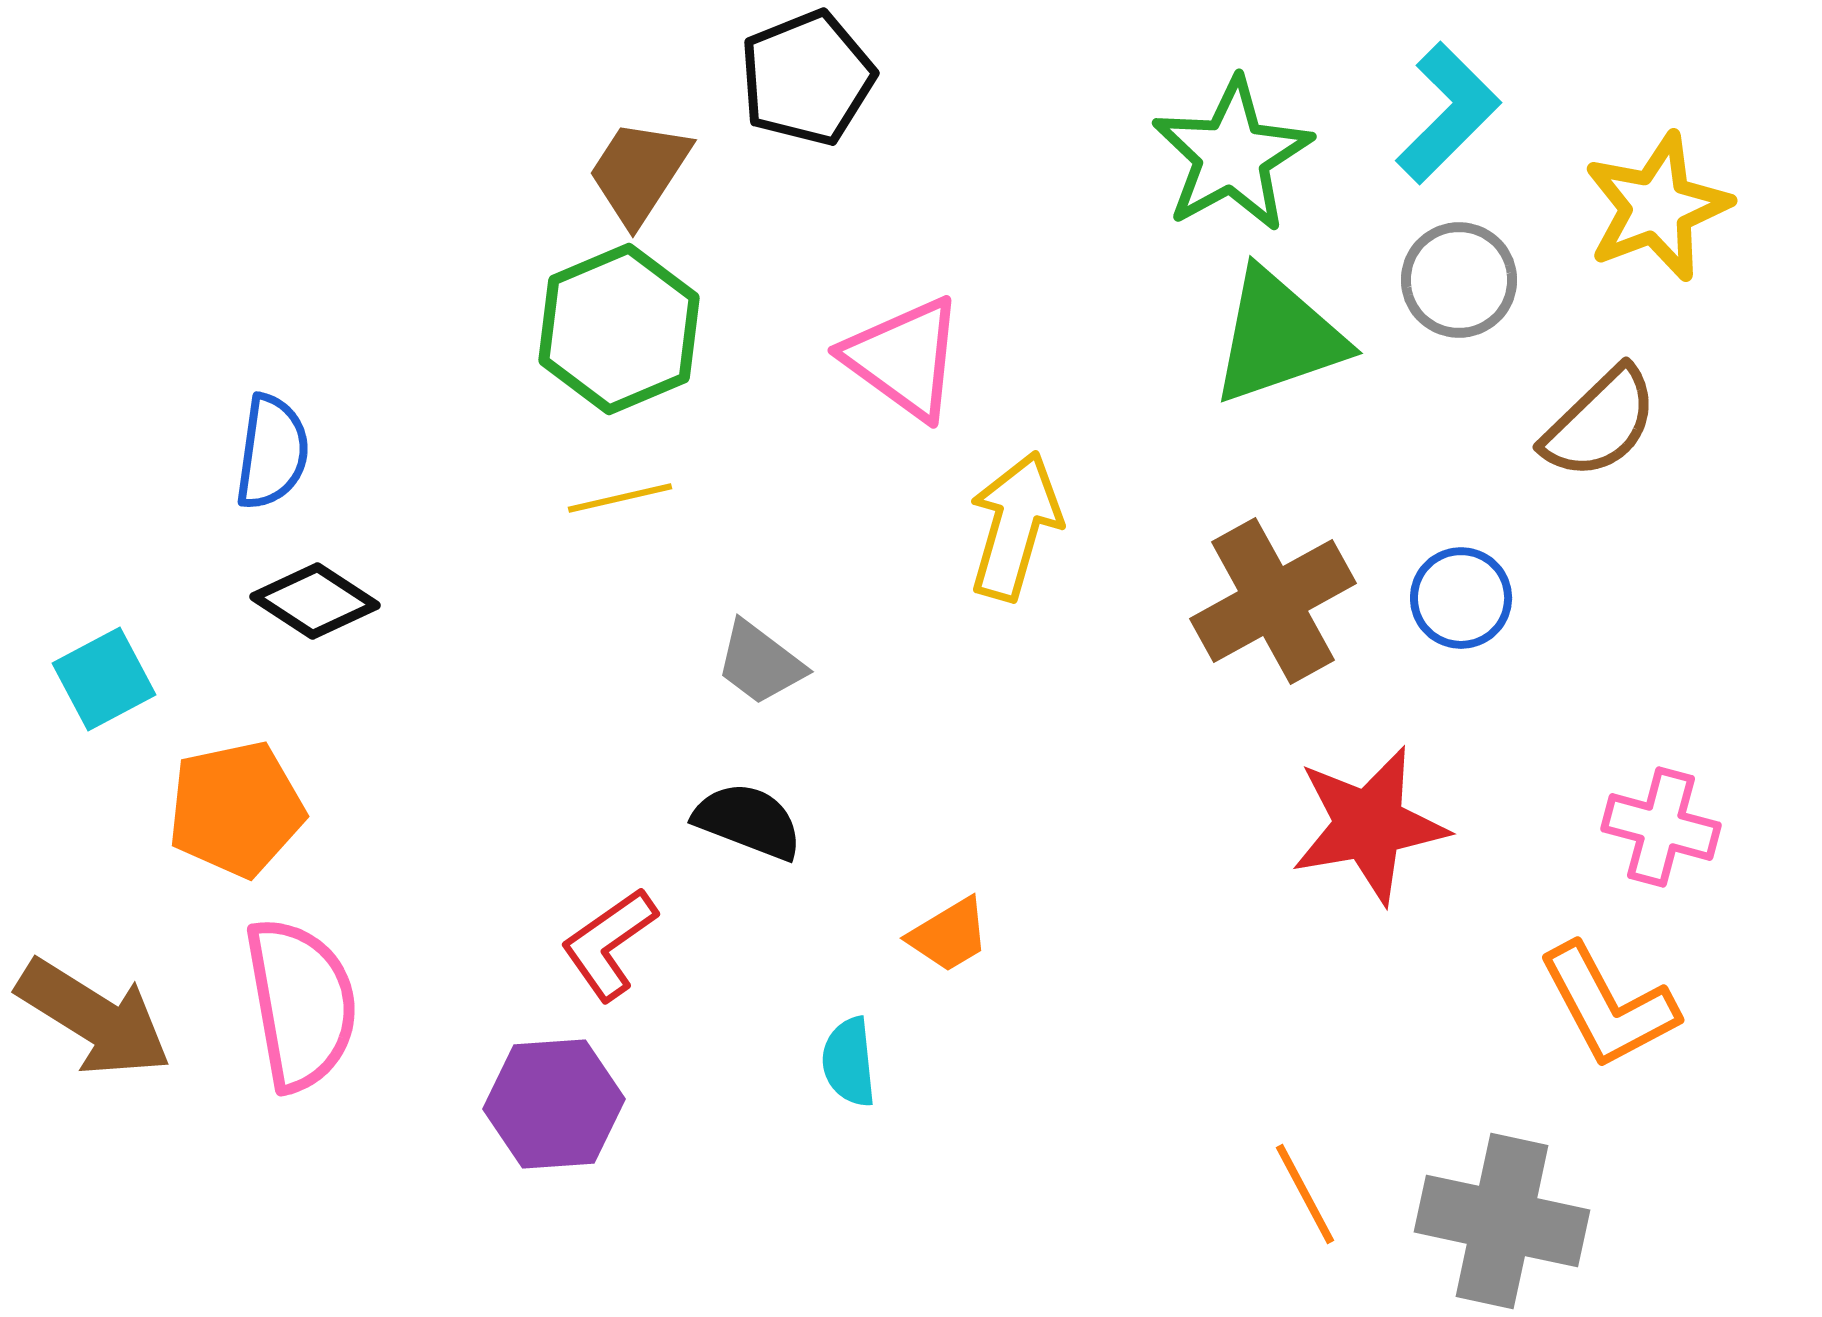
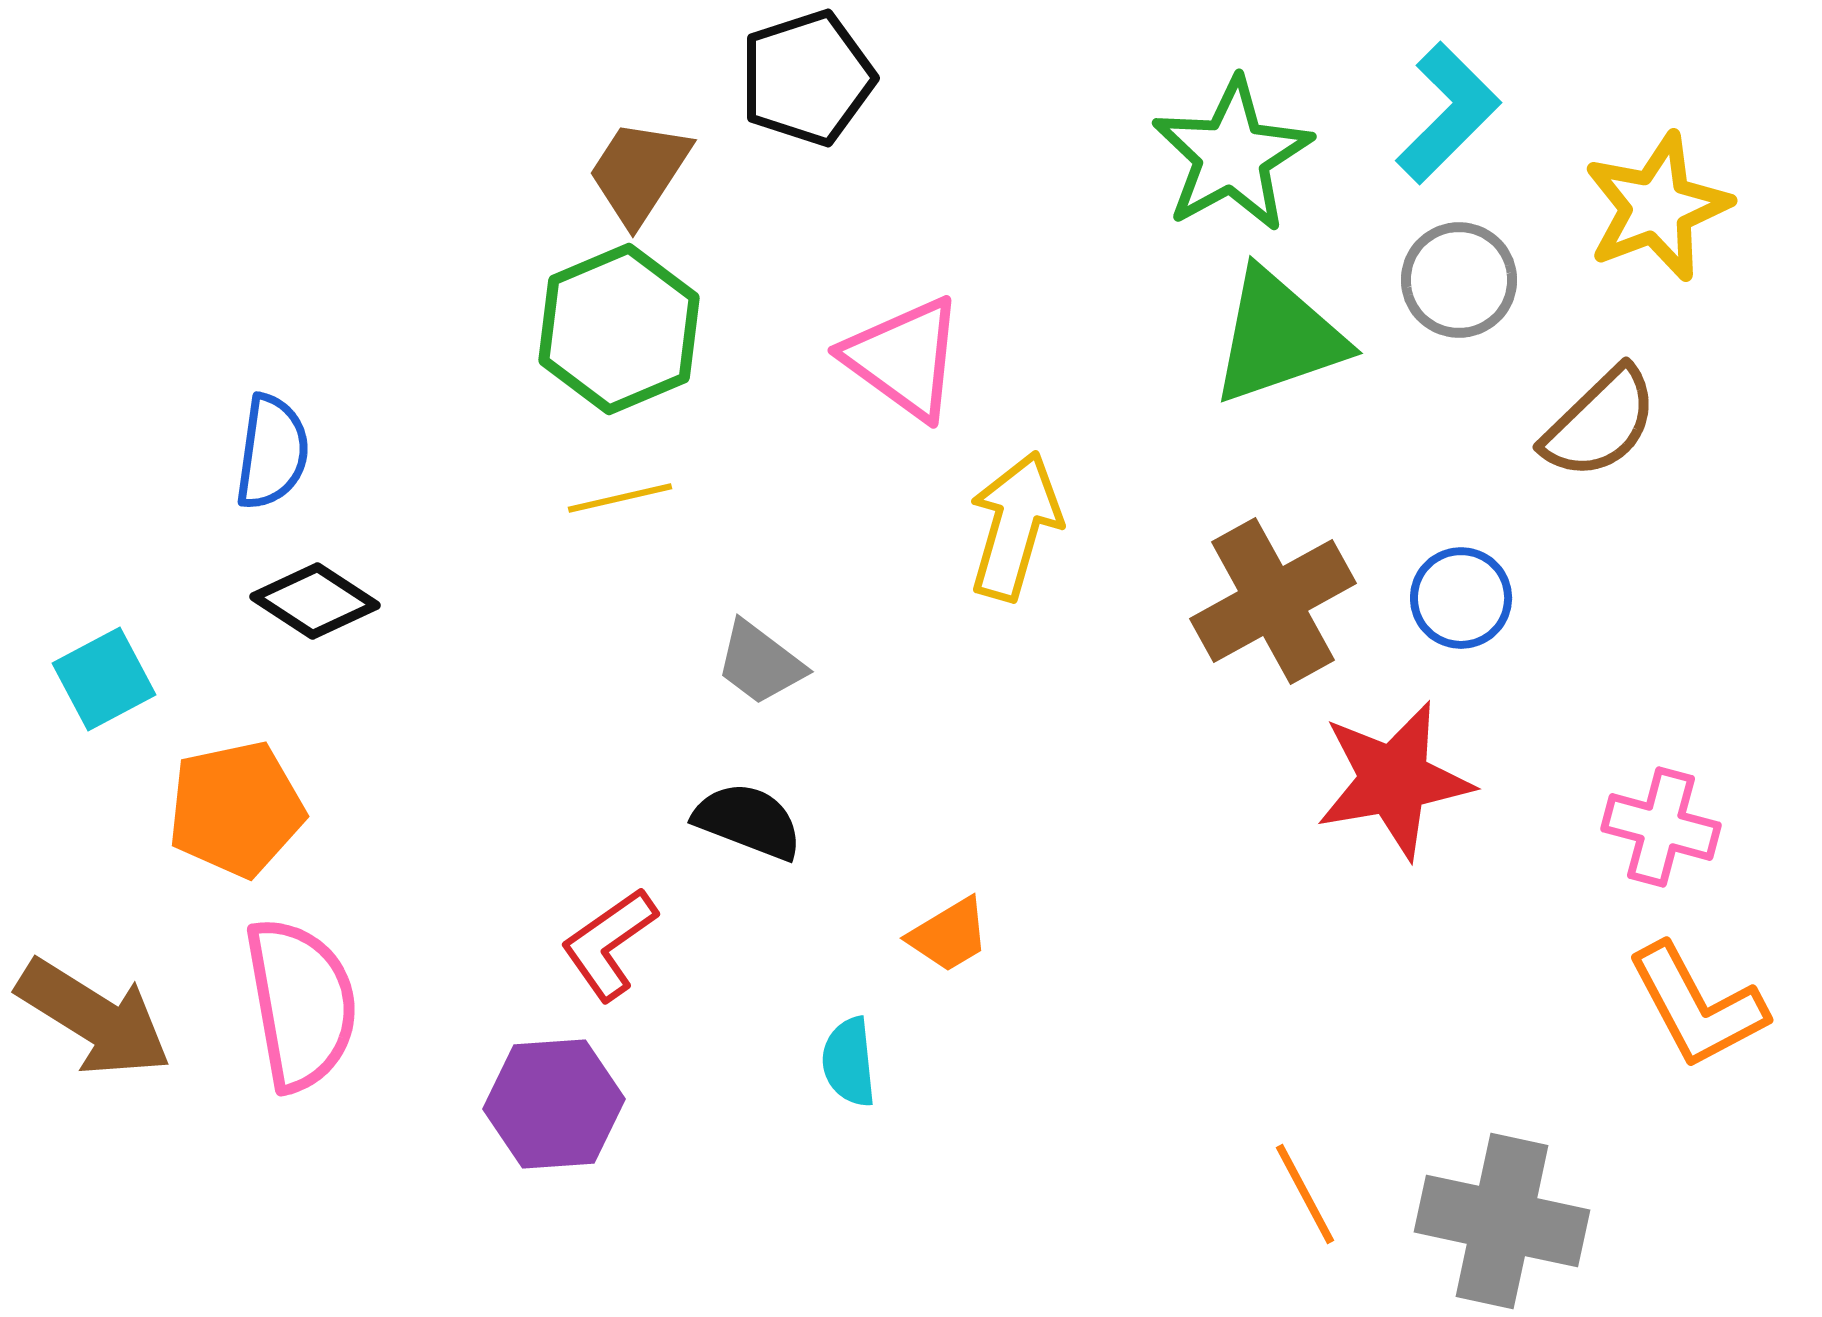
black pentagon: rotated 4 degrees clockwise
red star: moved 25 px right, 45 px up
orange L-shape: moved 89 px right
